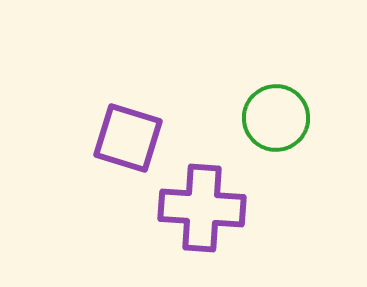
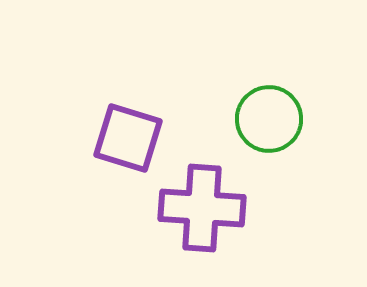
green circle: moved 7 px left, 1 px down
